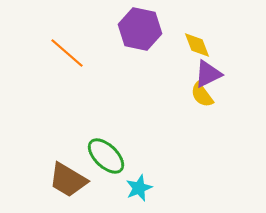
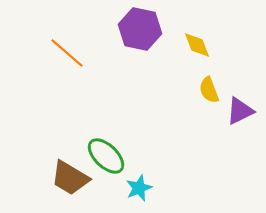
purple triangle: moved 32 px right, 37 px down
yellow semicircle: moved 7 px right, 5 px up; rotated 16 degrees clockwise
brown trapezoid: moved 2 px right, 2 px up
